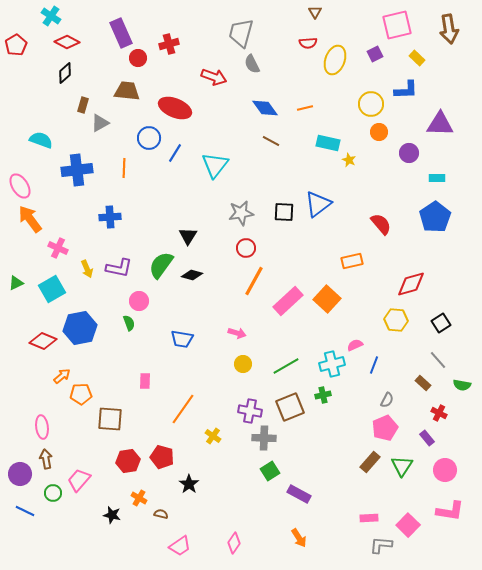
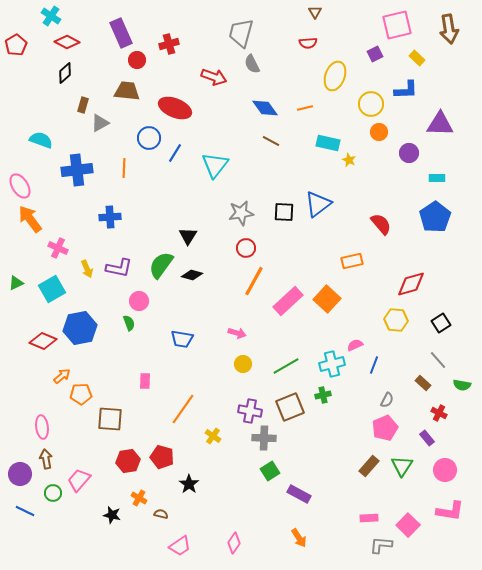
red circle at (138, 58): moved 1 px left, 2 px down
yellow ellipse at (335, 60): moved 16 px down
brown rectangle at (370, 462): moved 1 px left, 4 px down
